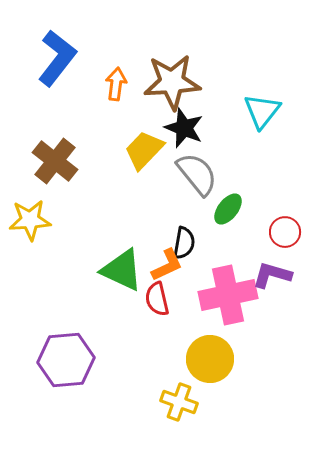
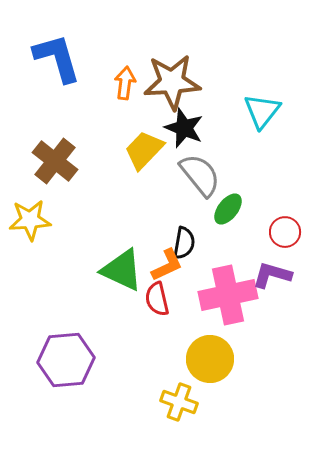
blue L-shape: rotated 54 degrees counterclockwise
orange arrow: moved 9 px right, 1 px up
gray semicircle: moved 3 px right, 1 px down
